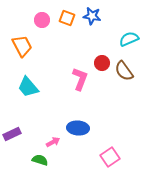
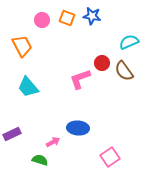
cyan semicircle: moved 3 px down
pink L-shape: rotated 130 degrees counterclockwise
